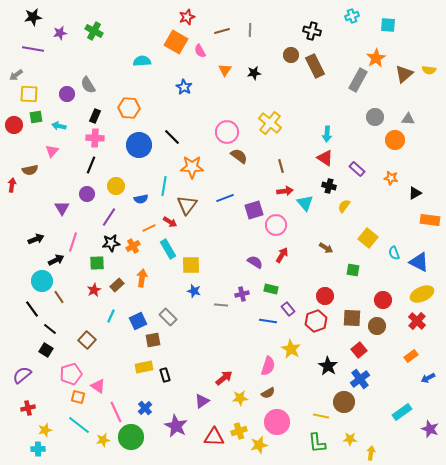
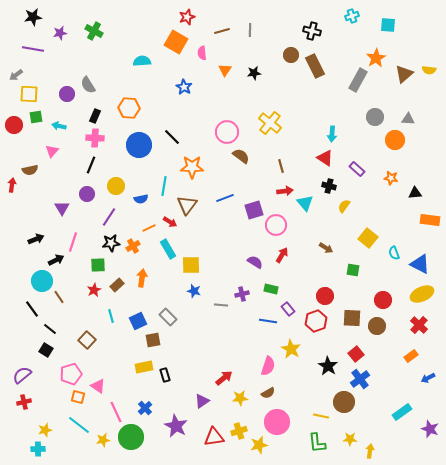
pink semicircle at (200, 51): moved 2 px right, 2 px down; rotated 24 degrees clockwise
cyan arrow at (327, 134): moved 5 px right
brown semicircle at (239, 156): moved 2 px right
black triangle at (415, 193): rotated 24 degrees clockwise
blue triangle at (419, 262): moved 1 px right, 2 px down
green square at (97, 263): moved 1 px right, 2 px down
cyan line at (111, 316): rotated 40 degrees counterclockwise
red cross at (417, 321): moved 2 px right, 4 px down
red square at (359, 350): moved 3 px left, 4 px down
red cross at (28, 408): moved 4 px left, 6 px up
red triangle at (214, 437): rotated 10 degrees counterclockwise
yellow arrow at (371, 453): moved 1 px left, 2 px up
